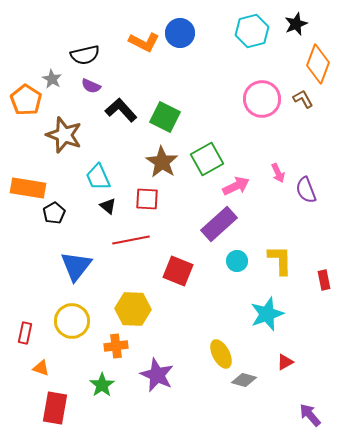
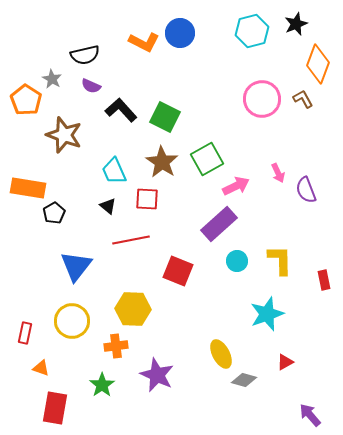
cyan trapezoid at (98, 177): moved 16 px right, 6 px up
